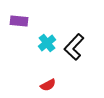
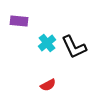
black L-shape: rotated 68 degrees counterclockwise
